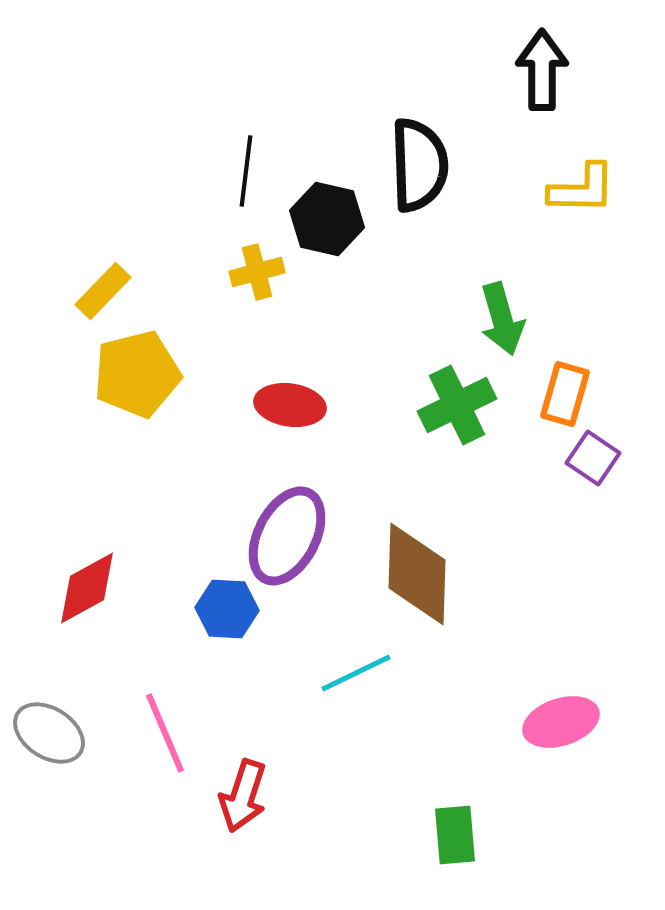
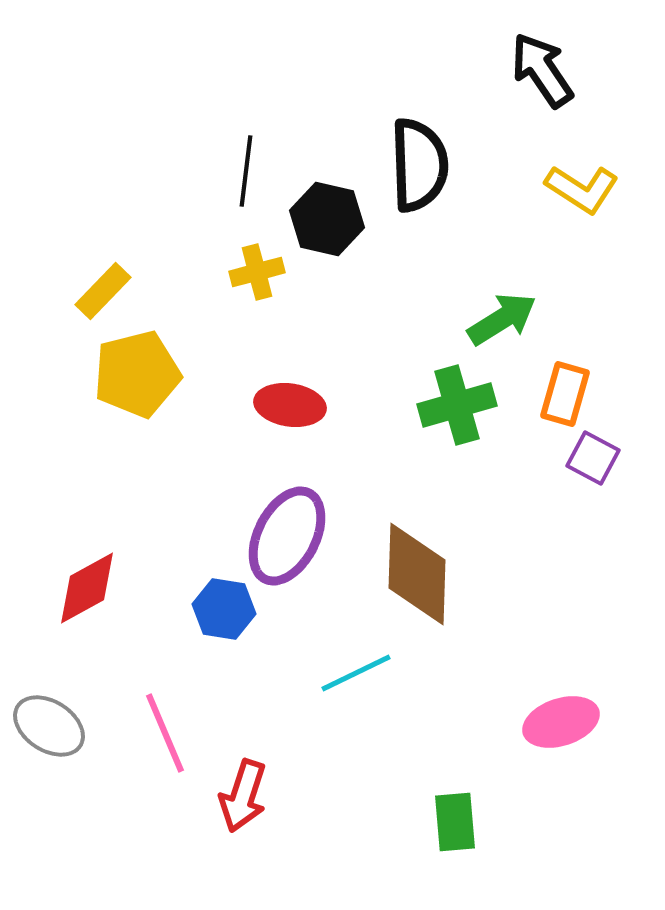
black arrow: rotated 34 degrees counterclockwise
yellow L-shape: rotated 32 degrees clockwise
green arrow: rotated 106 degrees counterclockwise
green cross: rotated 10 degrees clockwise
purple square: rotated 6 degrees counterclockwise
blue hexagon: moved 3 px left; rotated 6 degrees clockwise
gray ellipse: moved 7 px up
green rectangle: moved 13 px up
